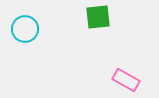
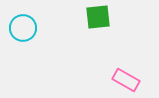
cyan circle: moved 2 px left, 1 px up
